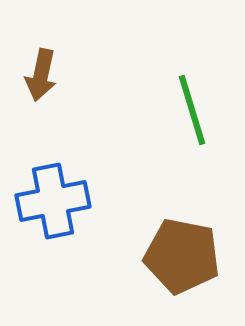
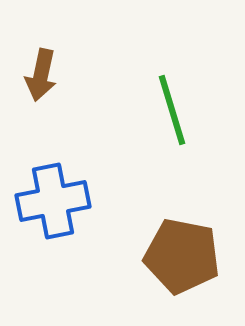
green line: moved 20 px left
